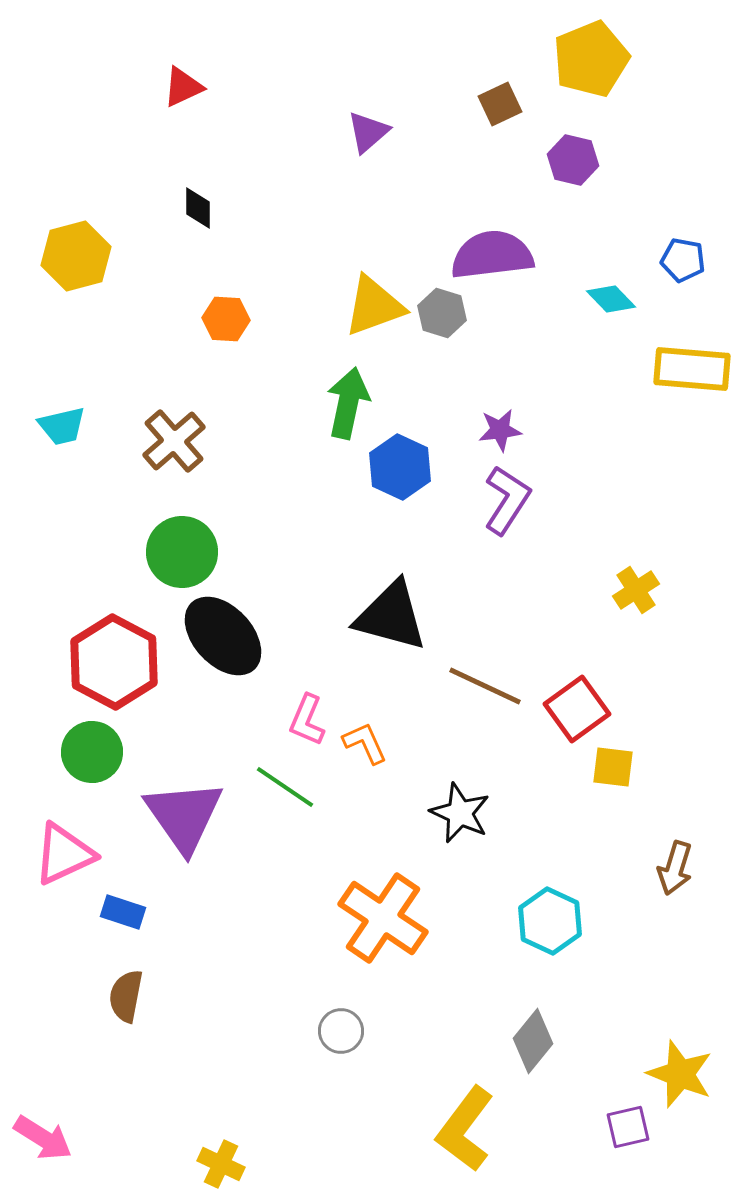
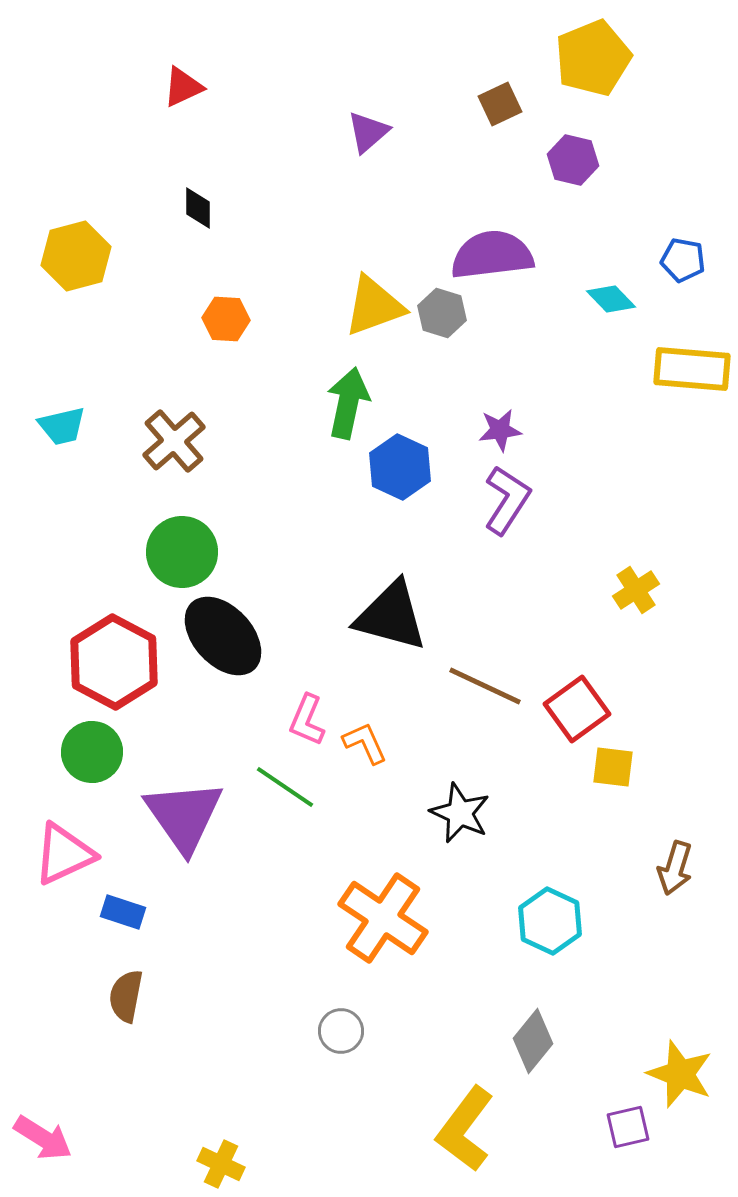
yellow pentagon at (591, 59): moved 2 px right, 1 px up
